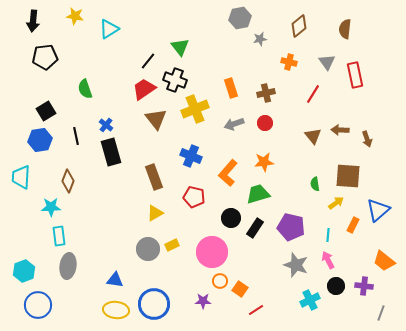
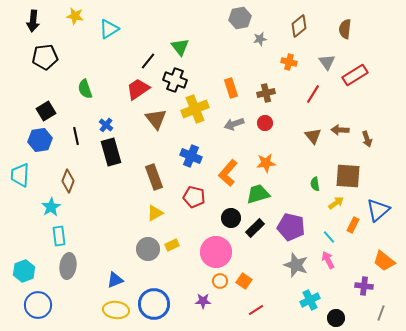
red rectangle at (355, 75): rotated 70 degrees clockwise
red trapezoid at (144, 89): moved 6 px left
orange star at (264, 162): moved 2 px right, 1 px down
cyan trapezoid at (21, 177): moved 1 px left, 2 px up
cyan star at (51, 207): rotated 30 degrees counterclockwise
black rectangle at (255, 228): rotated 12 degrees clockwise
cyan line at (328, 235): moved 1 px right, 2 px down; rotated 48 degrees counterclockwise
pink circle at (212, 252): moved 4 px right
blue triangle at (115, 280): rotated 30 degrees counterclockwise
black circle at (336, 286): moved 32 px down
orange square at (240, 289): moved 4 px right, 8 px up
